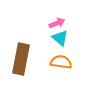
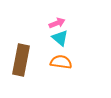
brown rectangle: moved 1 px down
